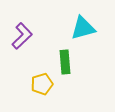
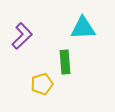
cyan triangle: rotated 12 degrees clockwise
